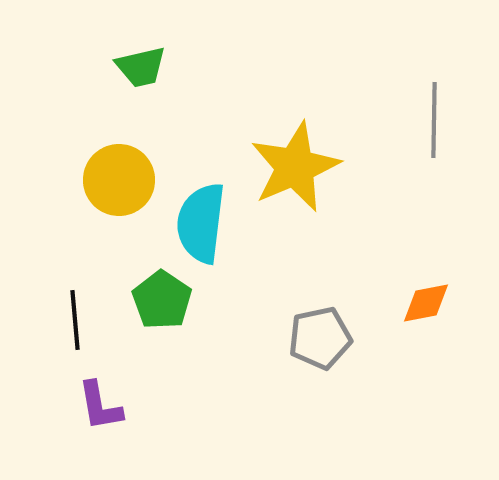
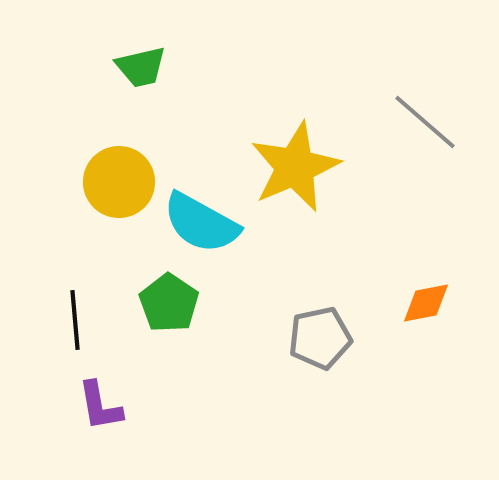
gray line: moved 9 px left, 2 px down; rotated 50 degrees counterclockwise
yellow circle: moved 2 px down
cyan semicircle: rotated 68 degrees counterclockwise
green pentagon: moved 7 px right, 3 px down
